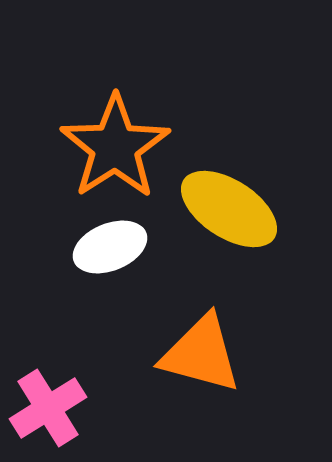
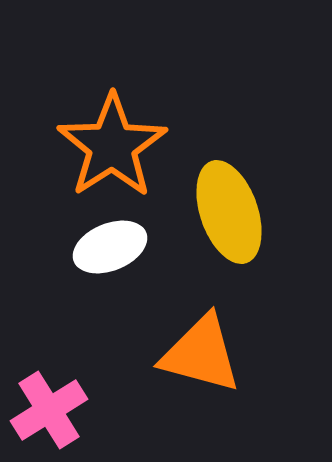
orange star: moved 3 px left, 1 px up
yellow ellipse: moved 3 px down; rotated 38 degrees clockwise
pink cross: moved 1 px right, 2 px down
